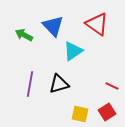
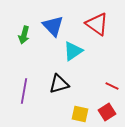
green arrow: rotated 102 degrees counterclockwise
purple line: moved 6 px left, 7 px down
